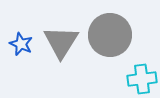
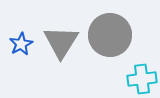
blue star: rotated 20 degrees clockwise
